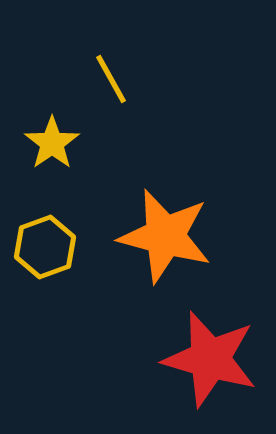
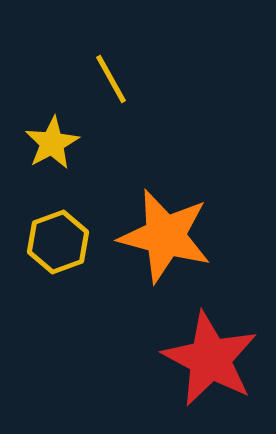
yellow star: rotated 6 degrees clockwise
yellow hexagon: moved 13 px right, 5 px up
red star: rotated 12 degrees clockwise
